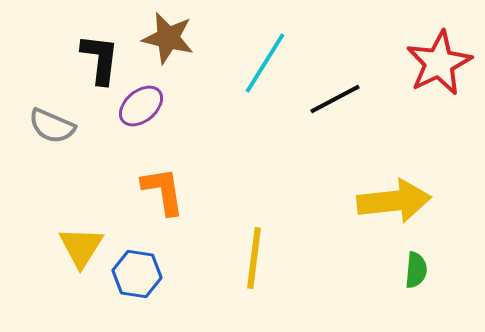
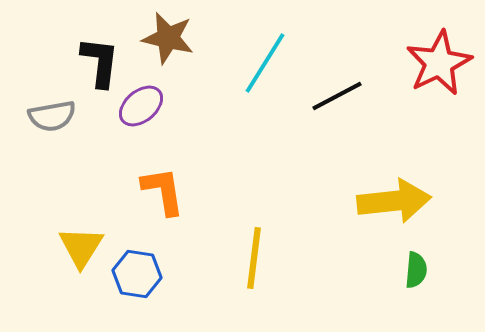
black L-shape: moved 3 px down
black line: moved 2 px right, 3 px up
gray semicircle: moved 10 px up; rotated 33 degrees counterclockwise
